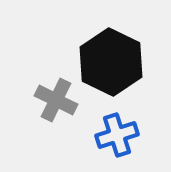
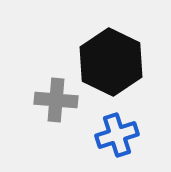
gray cross: rotated 21 degrees counterclockwise
